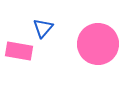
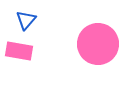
blue triangle: moved 17 px left, 8 px up
